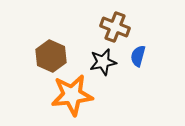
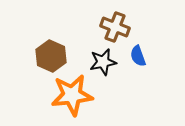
blue semicircle: rotated 35 degrees counterclockwise
